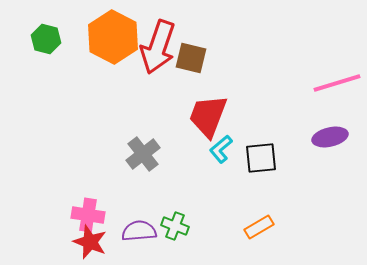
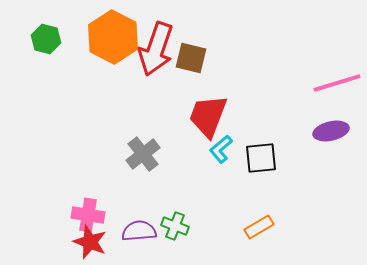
red arrow: moved 2 px left, 2 px down
purple ellipse: moved 1 px right, 6 px up
